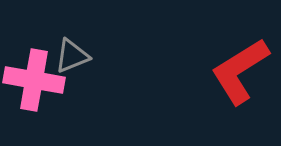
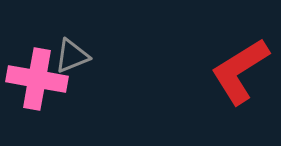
pink cross: moved 3 px right, 1 px up
